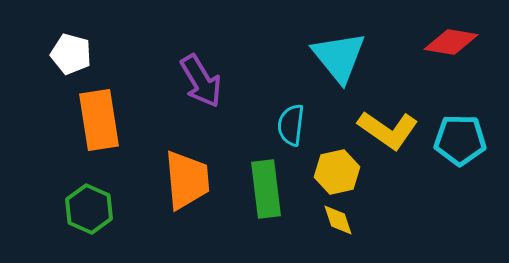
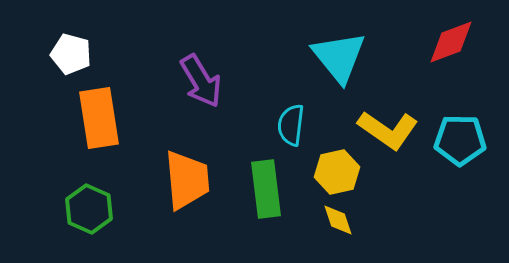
red diamond: rotated 30 degrees counterclockwise
orange rectangle: moved 2 px up
